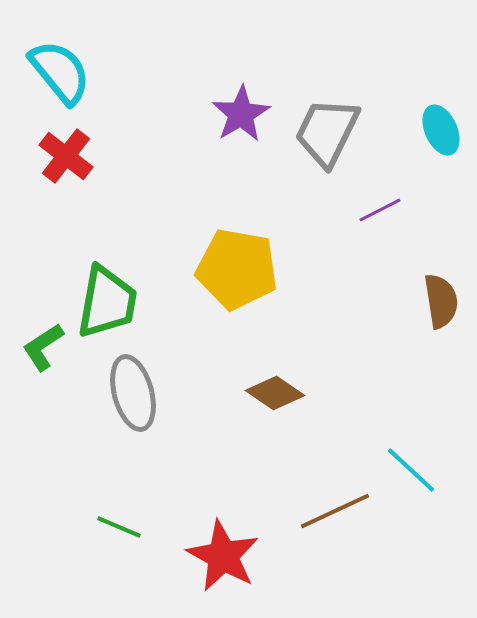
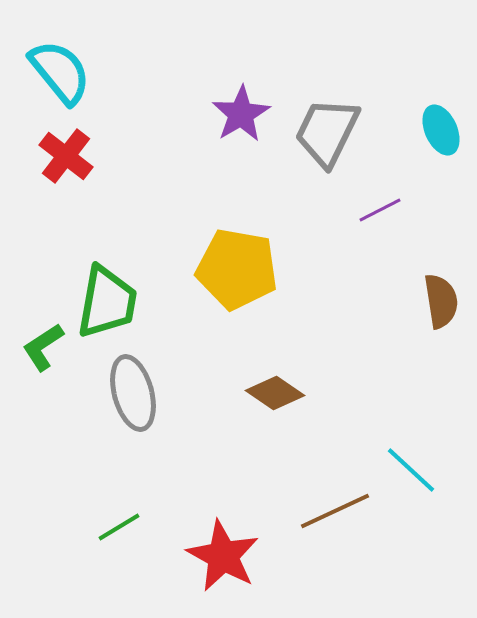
green line: rotated 54 degrees counterclockwise
